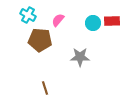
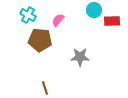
cyan circle: moved 1 px right, 13 px up
